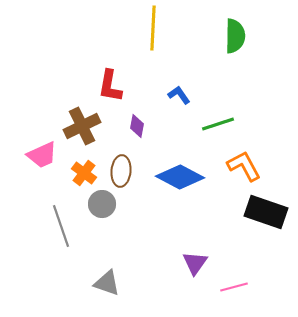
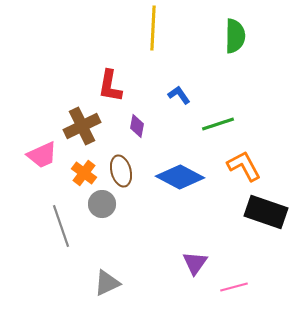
brown ellipse: rotated 20 degrees counterclockwise
gray triangle: rotated 44 degrees counterclockwise
